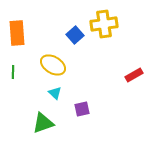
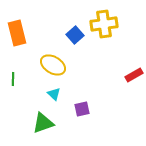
orange rectangle: rotated 10 degrees counterclockwise
green line: moved 7 px down
cyan triangle: moved 1 px left, 1 px down
